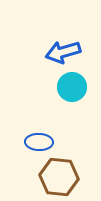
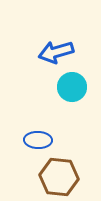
blue arrow: moved 7 px left
blue ellipse: moved 1 px left, 2 px up
